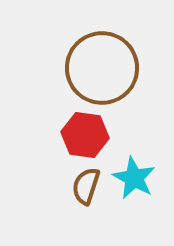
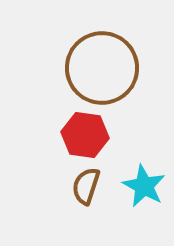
cyan star: moved 10 px right, 8 px down
